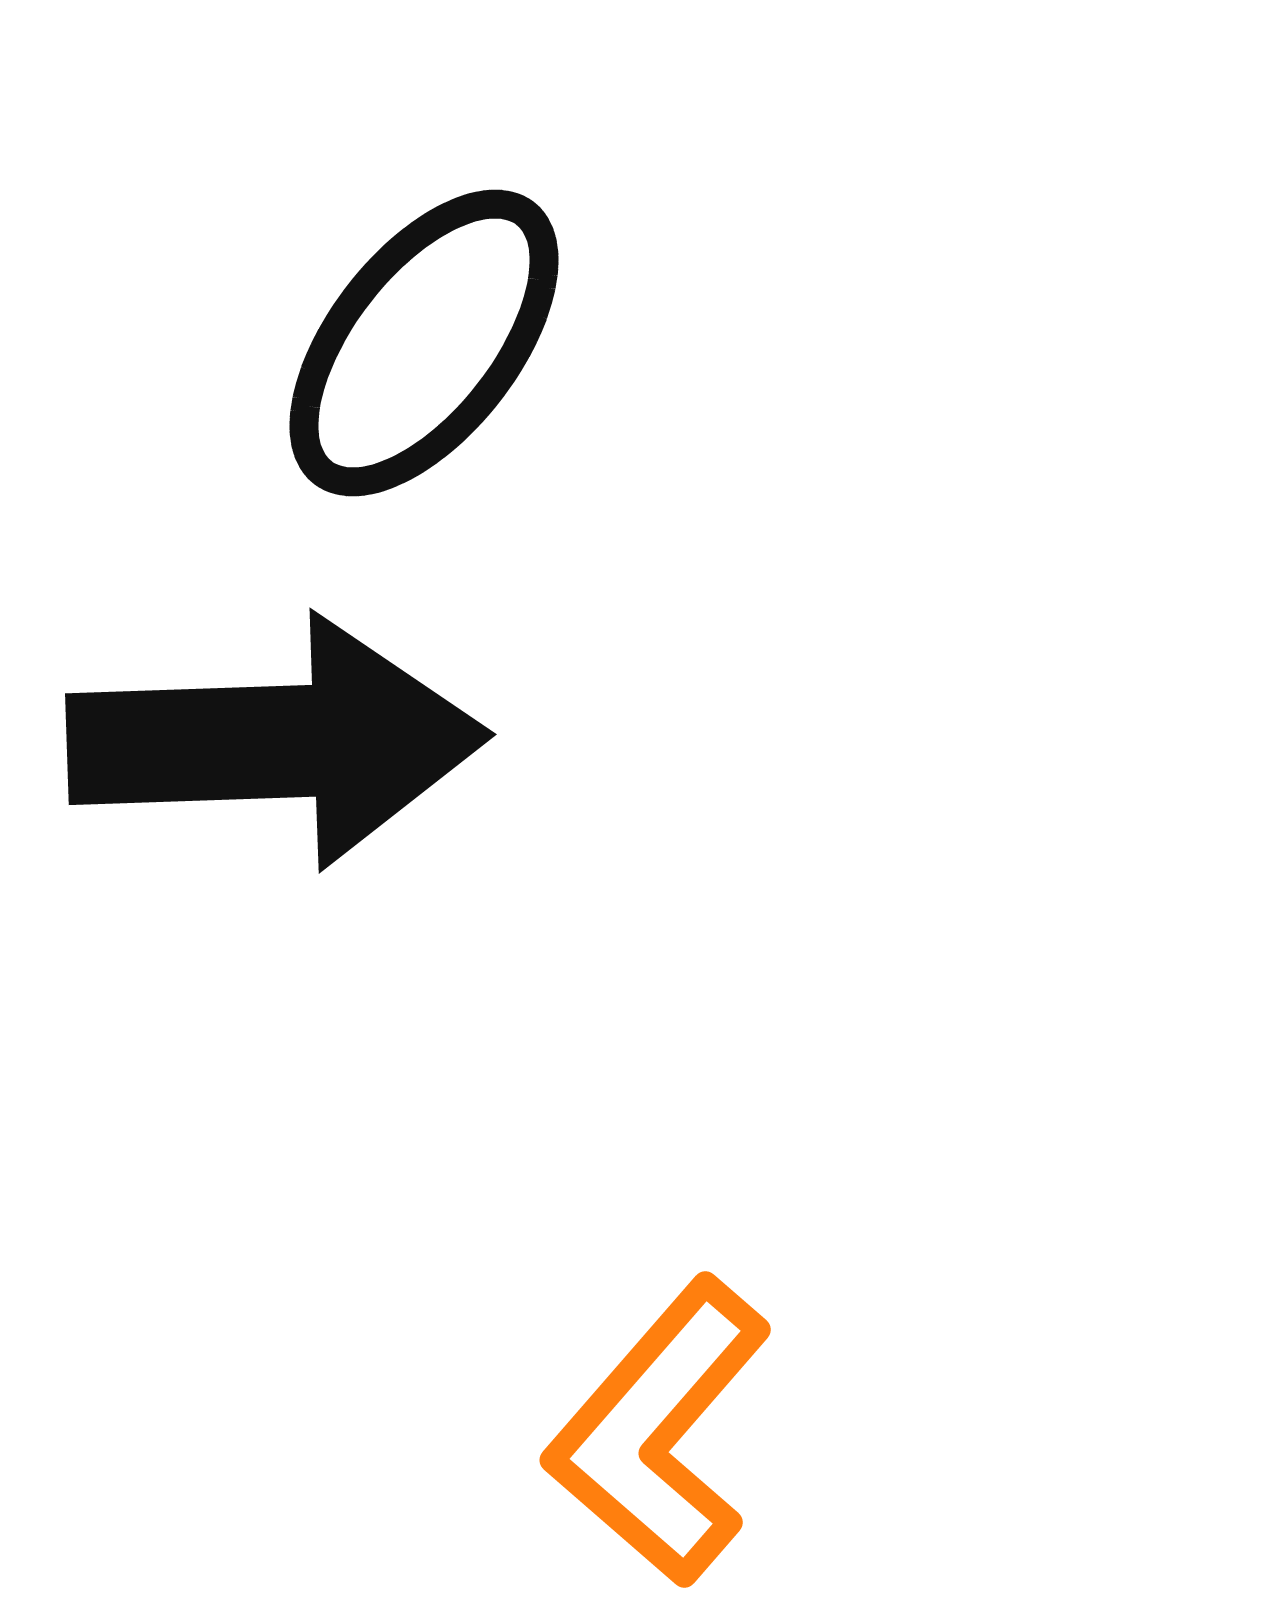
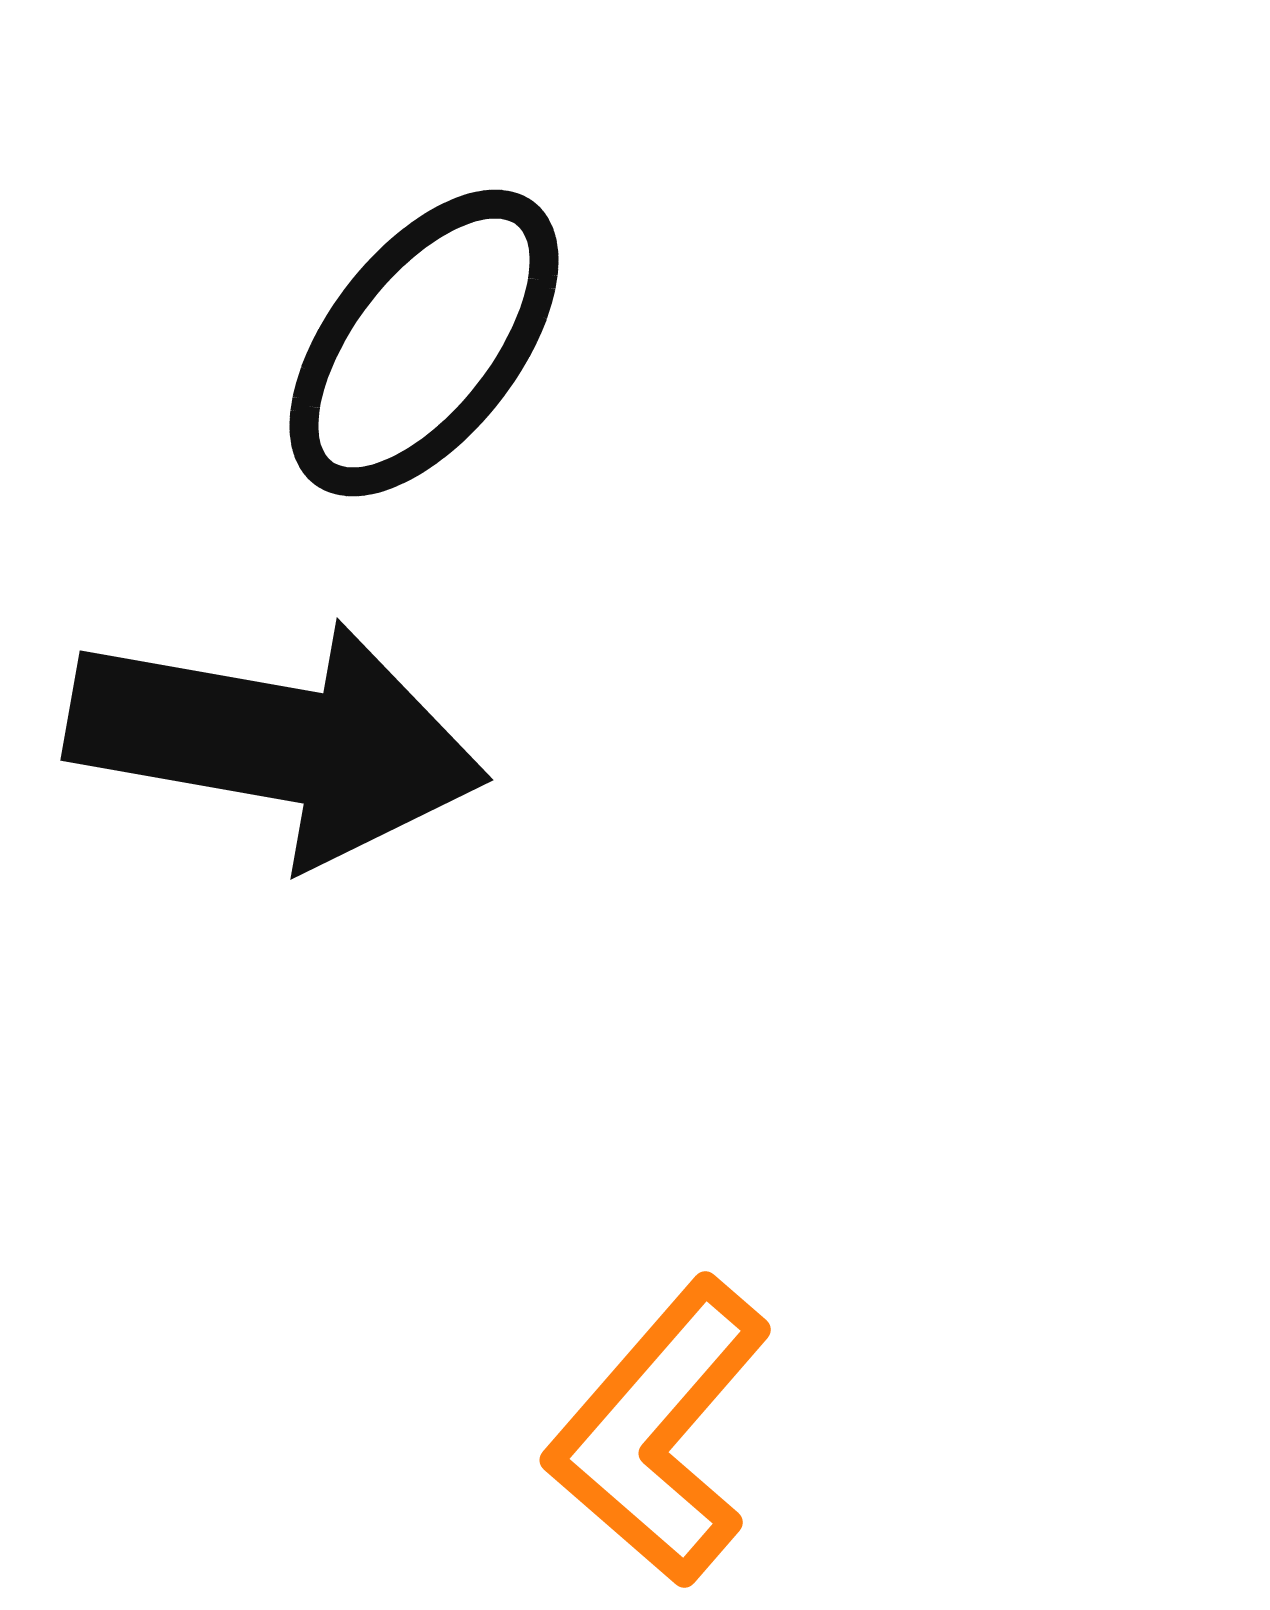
black arrow: rotated 12 degrees clockwise
